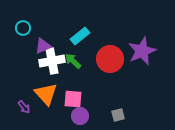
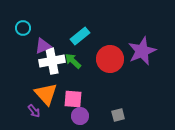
purple arrow: moved 10 px right, 4 px down
